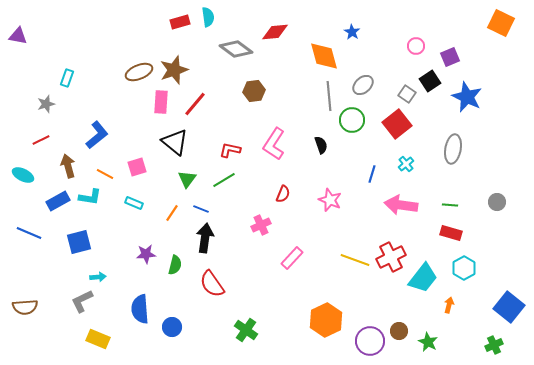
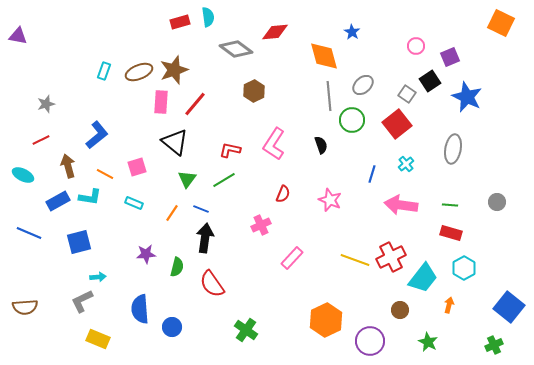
cyan rectangle at (67, 78): moved 37 px right, 7 px up
brown hexagon at (254, 91): rotated 20 degrees counterclockwise
green semicircle at (175, 265): moved 2 px right, 2 px down
brown circle at (399, 331): moved 1 px right, 21 px up
